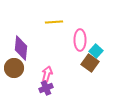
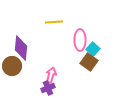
cyan square: moved 3 px left, 2 px up
brown square: moved 1 px left, 1 px up
brown circle: moved 2 px left, 2 px up
pink arrow: moved 4 px right, 1 px down
purple cross: moved 2 px right
